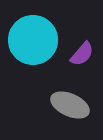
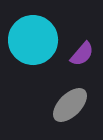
gray ellipse: rotated 69 degrees counterclockwise
